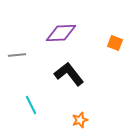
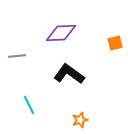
orange square: rotated 35 degrees counterclockwise
gray line: moved 1 px down
black L-shape: rotated 16 degrees counterclockwise
cyan line: moved 2 px left
